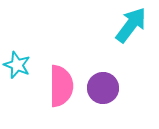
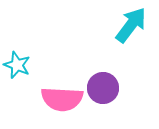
pink semicircle: moved 1 px right, 13 px down; rotated 93 degrees clockwise
